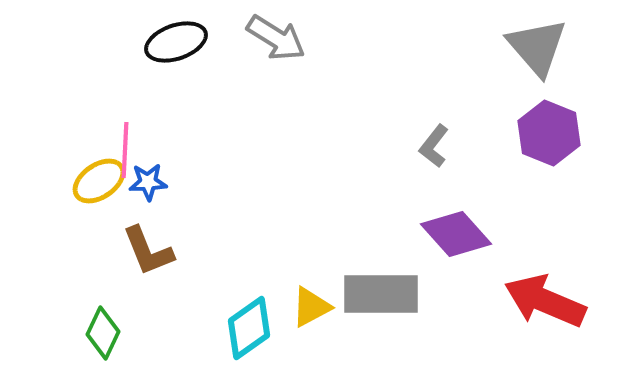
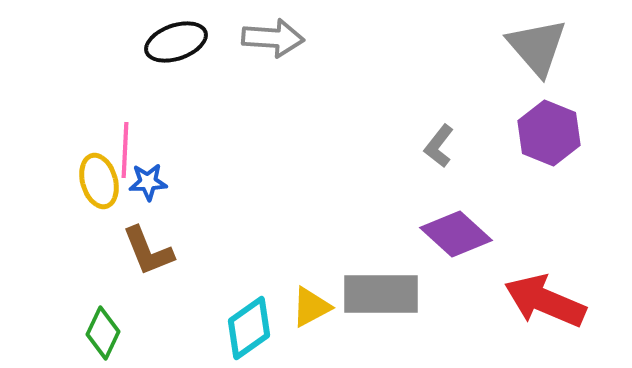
gray arrow: moved 3 px left; rotated 28 degrees counterclockwise
gray L-shape: moved 5 px right
yellow ellipse: rotated 72 degrees counterclockwise
purple diamond: rotated 6 degrees counterclockwise
